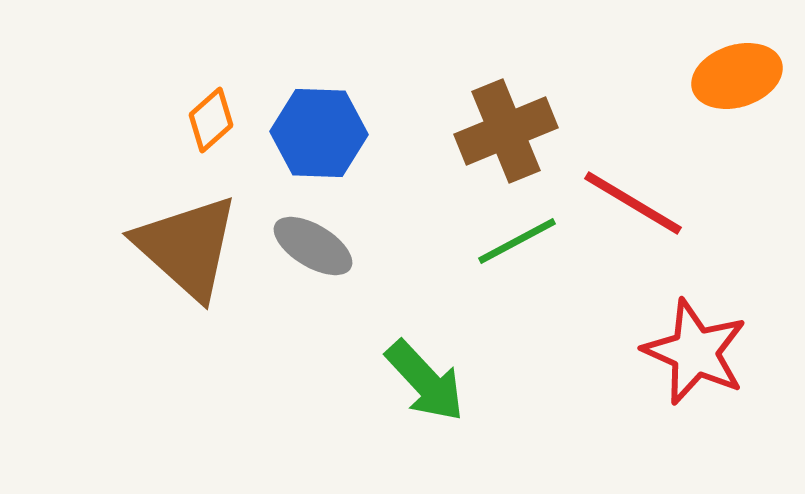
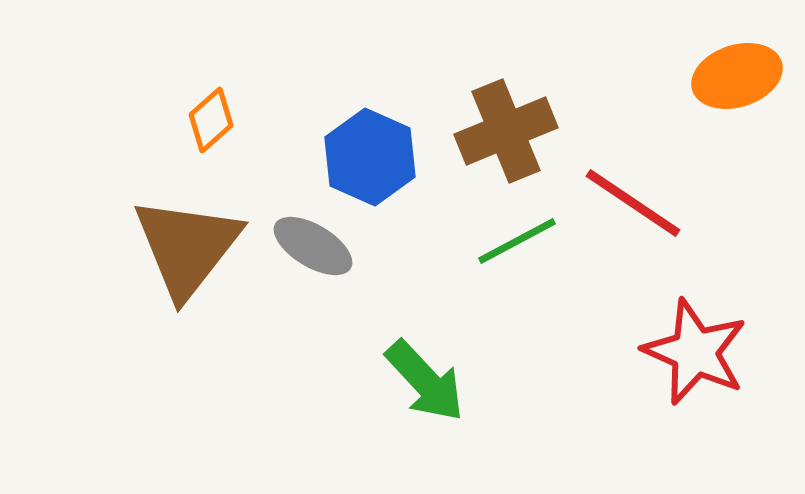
blue hexagon: moved 51 px right, 24 px down; rotated 22 degrees clockwise
red line: rotated 3 degrees clockwise
brown triangle: rotated 26 degrees clockwise
